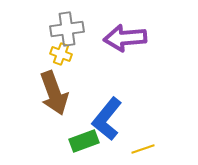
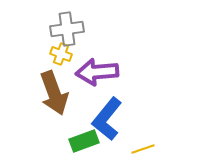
purple arrow: moved 28 px left, 34 px down
